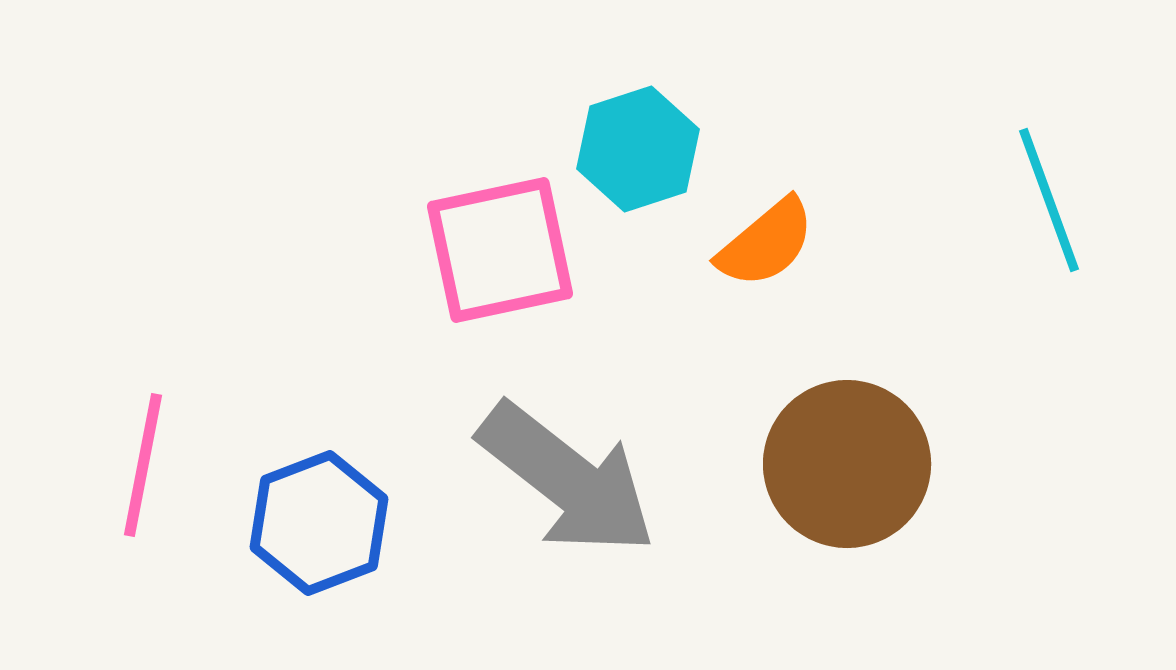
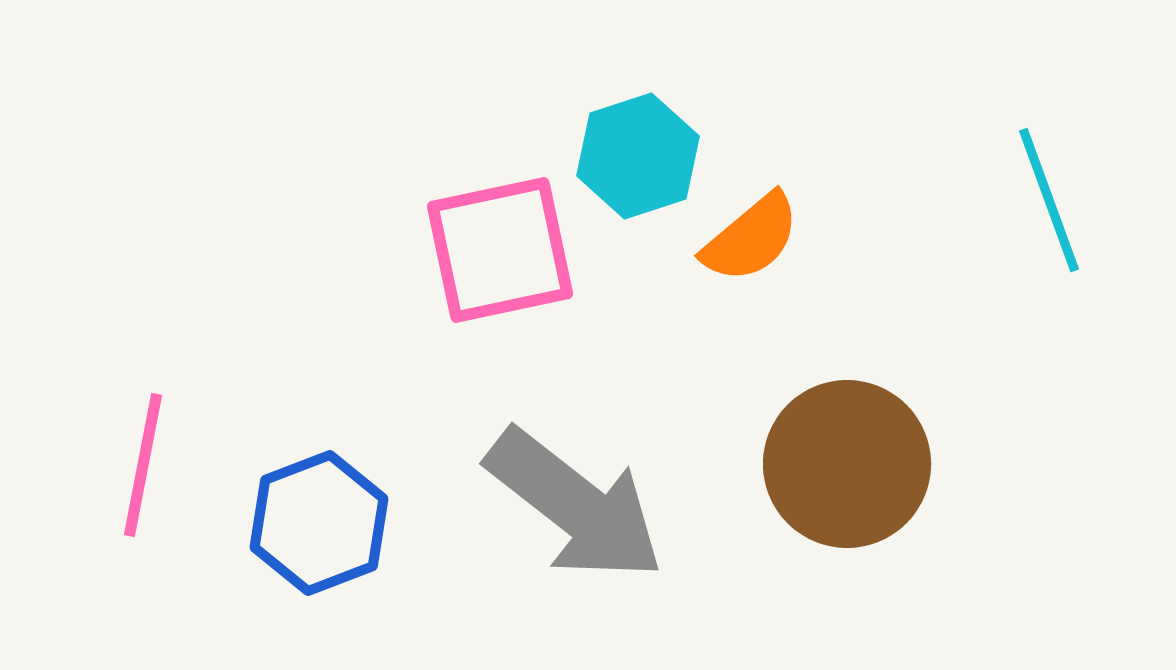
cyan hexagon: moved 7 px down
orange semicircle: moved 15 px left, 5 px up
gray arrow: moved 8 px right, 26 px down
